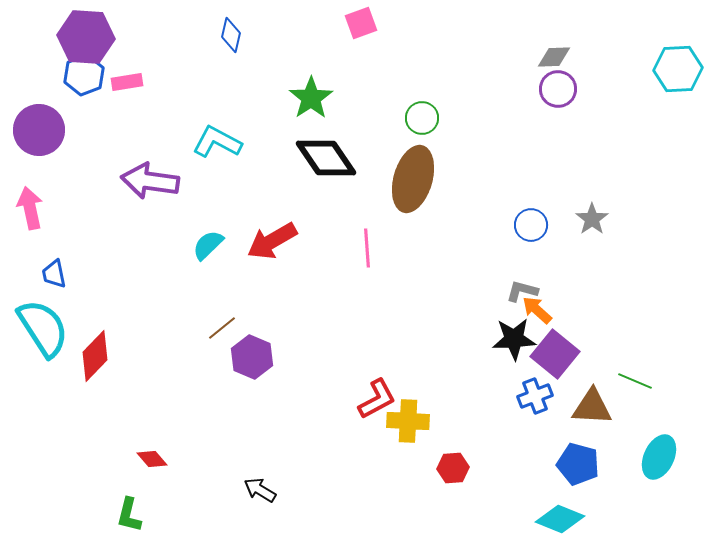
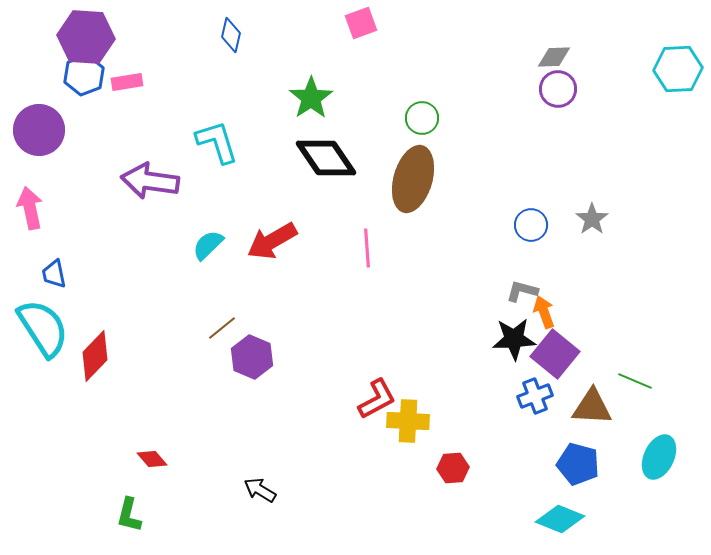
cyan L-shape at (217, 142): rotated 45 degrees clockwise
orange arrow at (537, 310): moved 7 px right, 2 px down; rotated 28 degrees clockwise
